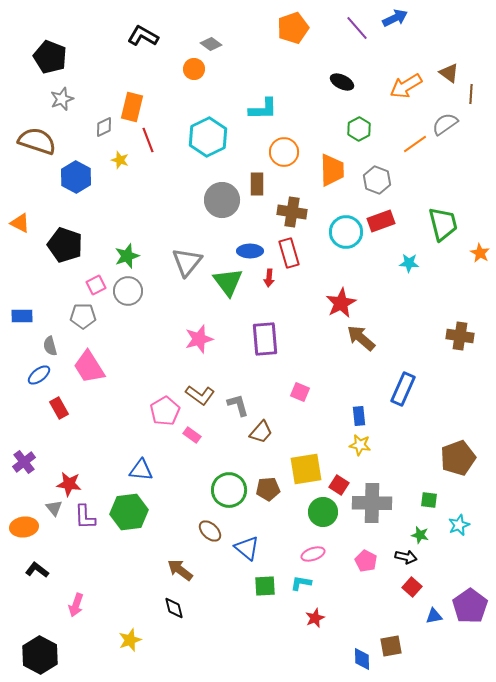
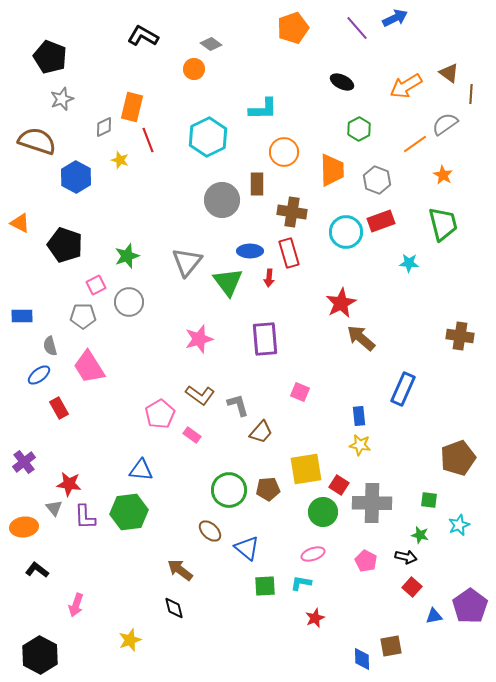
orange star at (480, 253): moved 37 px left, 78 px up
gray circle at (128, 291): moved 1 px right, 11 px down
pink pentagon at (165, 411): moved 5 px left, 3 px down
